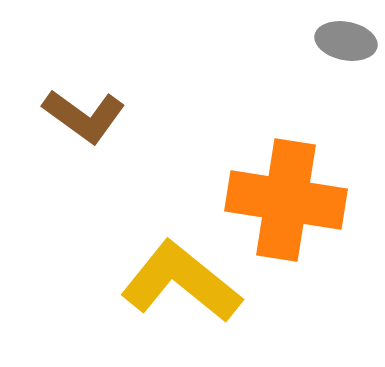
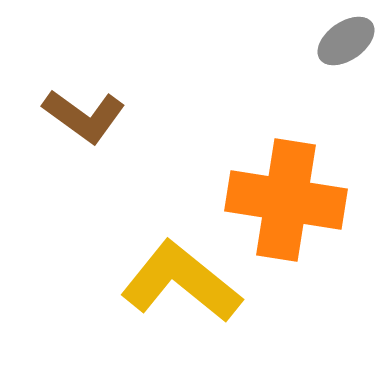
gray ellipse: rotated 46 degrees counterclockwise
